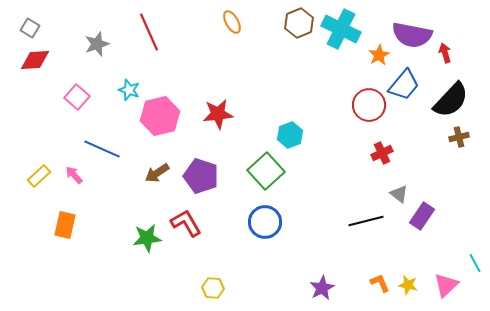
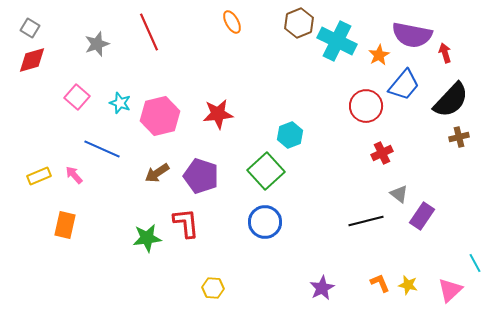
cyan cross: moved 4 px left, 12 px down
red diamond: moved 3 px left; rotated 12 degrees counterclockwise
cyan star: moved 9 px left, 13 px down
red circle: moved 3 px left, 1 px down
yellow rectangle: rotated 20 degrees clockwise
red L-shape: rotated 24 degrees clockwise
pink triangle: moved 4 px right, 5 px down
